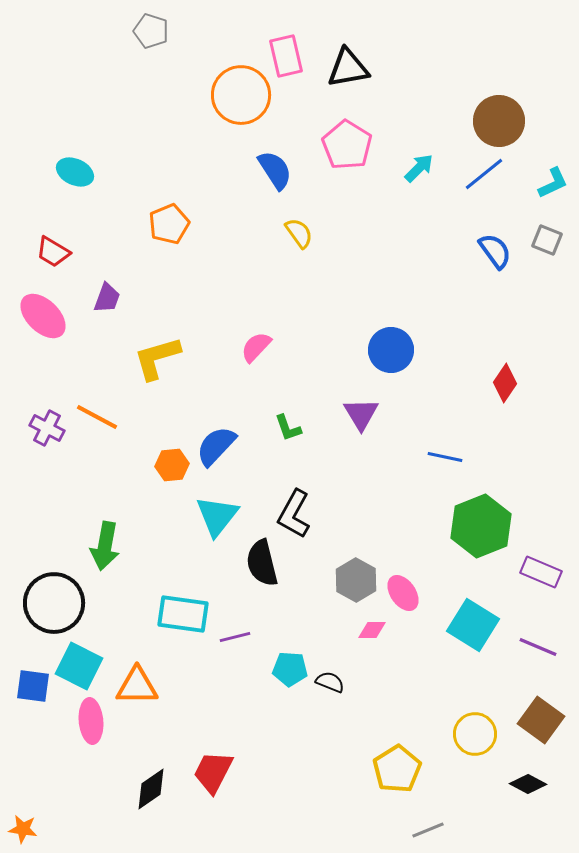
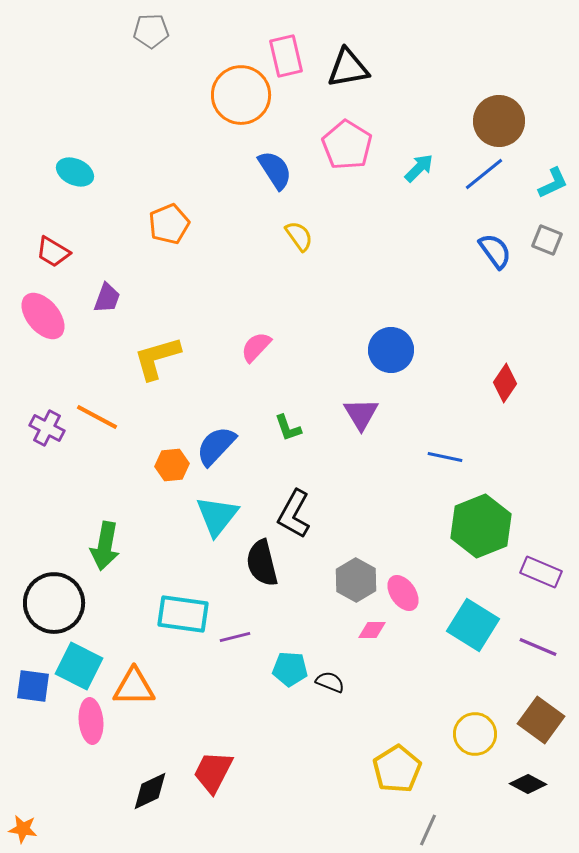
gray pentagon at (151, 31): rotated 20 degrees counterclockwise
yellow semicircle at (299, 233): moved 3 px down
pink ellipse at (43, 316): rotated 6 degrees clockwise
orange triangle at (137, 686): moved 3 px left, 1 px down
black diamond at (151, 789): moved 1 px left, 2 px down; rotated 9 degrees clockwise
gray line at (428, 830): rotated 44 degrees counterclockwise
